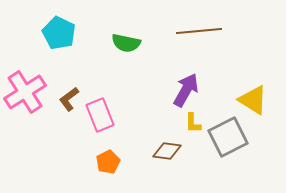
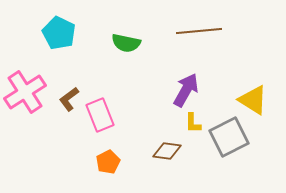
gray square: moved 1 px right
